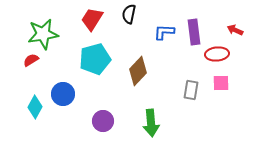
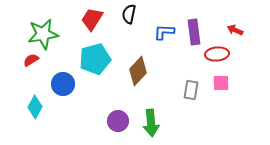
blue circle: moved 10 px up
purple circle: moved 15 px right
